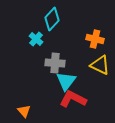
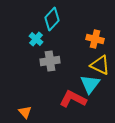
gray cross: moved 5 px left, 2 px up; rotated 12 degrees counterclockwise
cyan triangle: moved 24 px right, 3 px down
orange triangle: moved 1 px right, 1 px down
